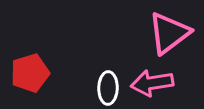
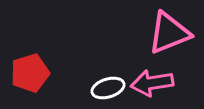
pink triangle: rotated 15 degrees clockwise
white ellipse: rotated 72 degrees clockwise
